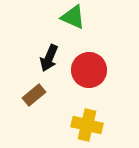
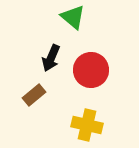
green triangle: rotated 16 degrees clockwise
black arrow: moved 2 px right
red circle: moved 2 px right
